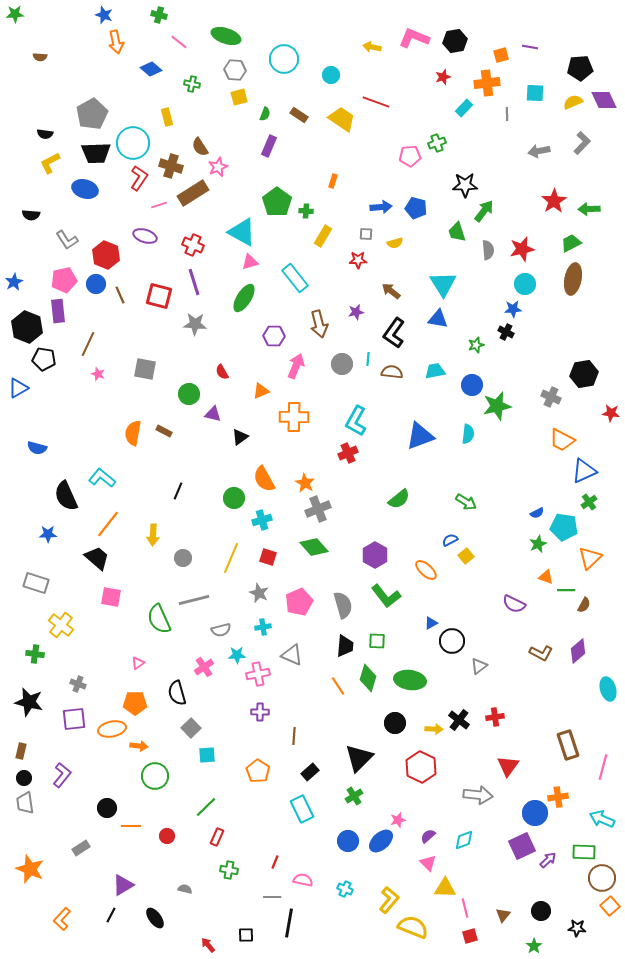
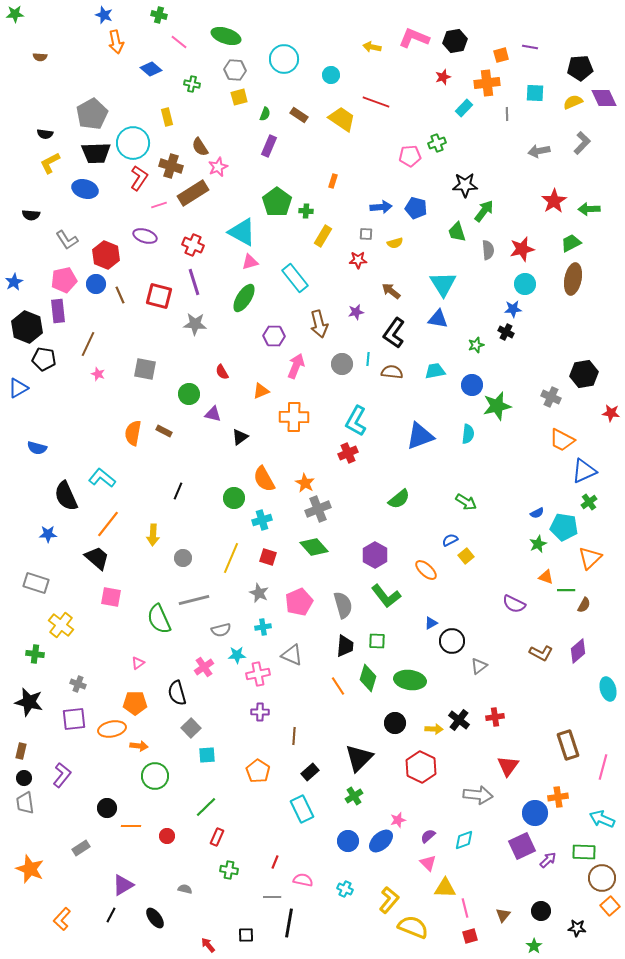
purple diamond at (604, 100): moved 2 px up
